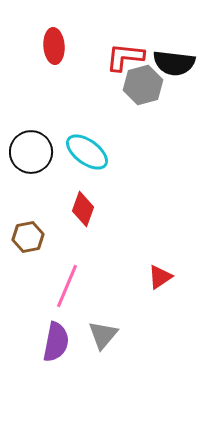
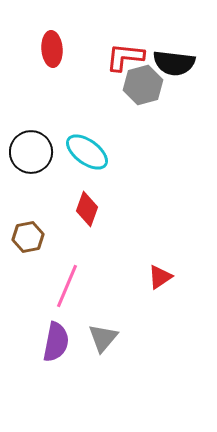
red ellipse: moved 2 px left, 3 px down
red diamond: moved 4 px right
gray triangle: moved 3 px down
